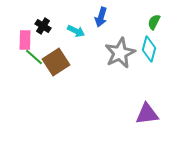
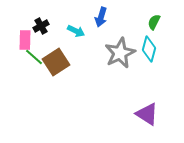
black cross: moved 2 px left; rotated 28 degrees clockwise
purple triangle: rotated 40 degrees clockwise
